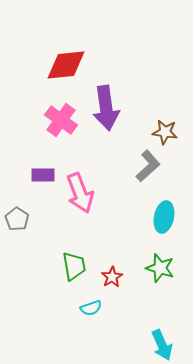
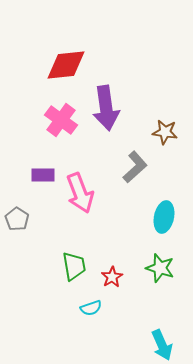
gray L-shape: moved 13 px left, 1 px down
